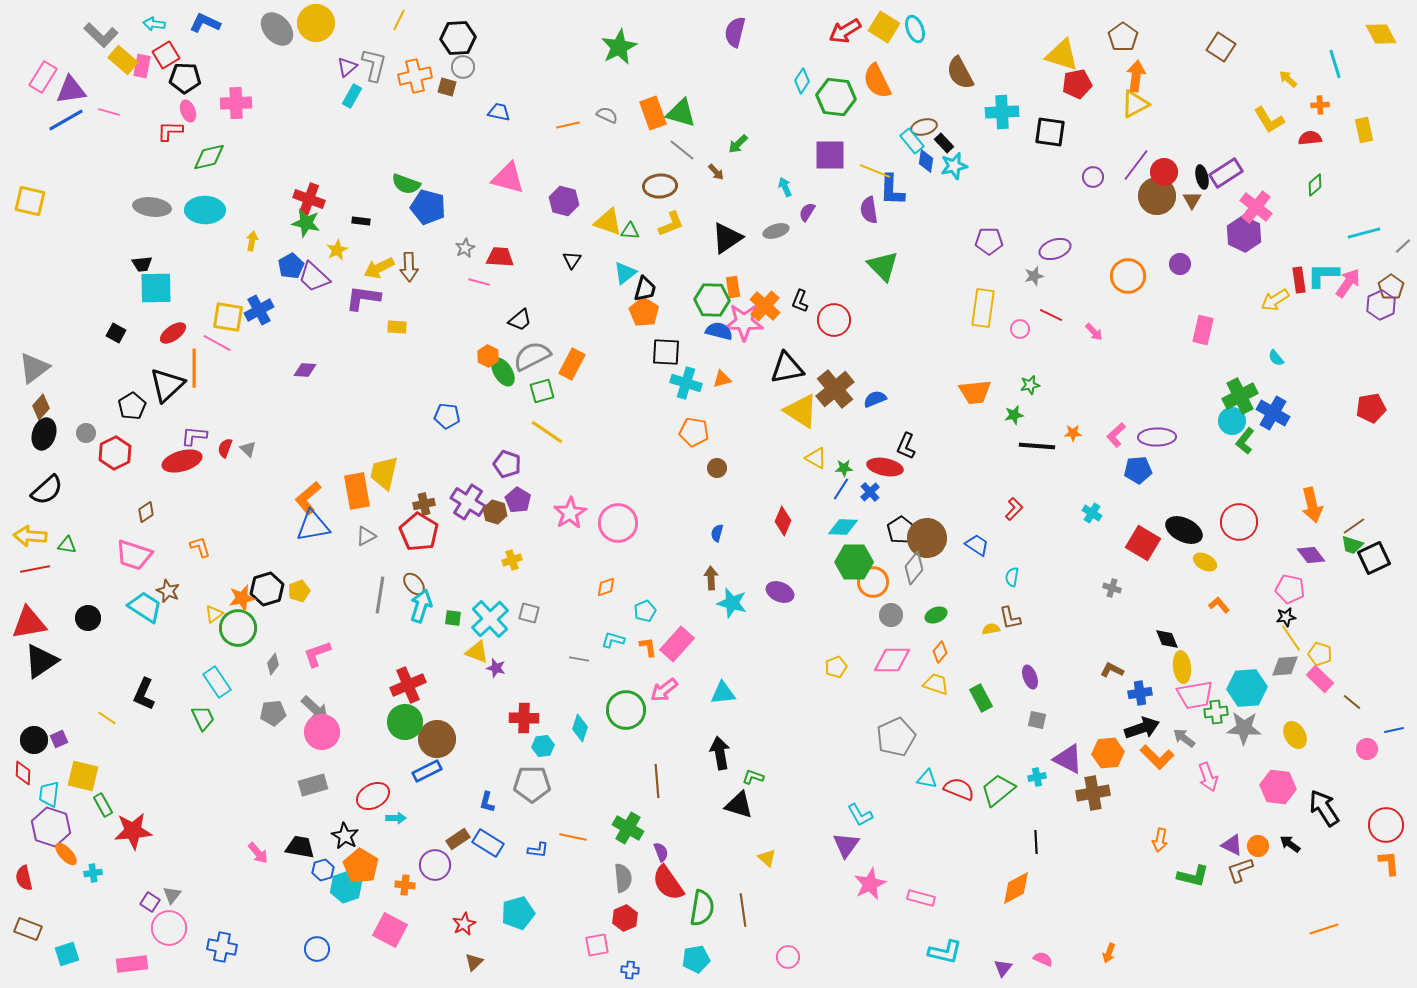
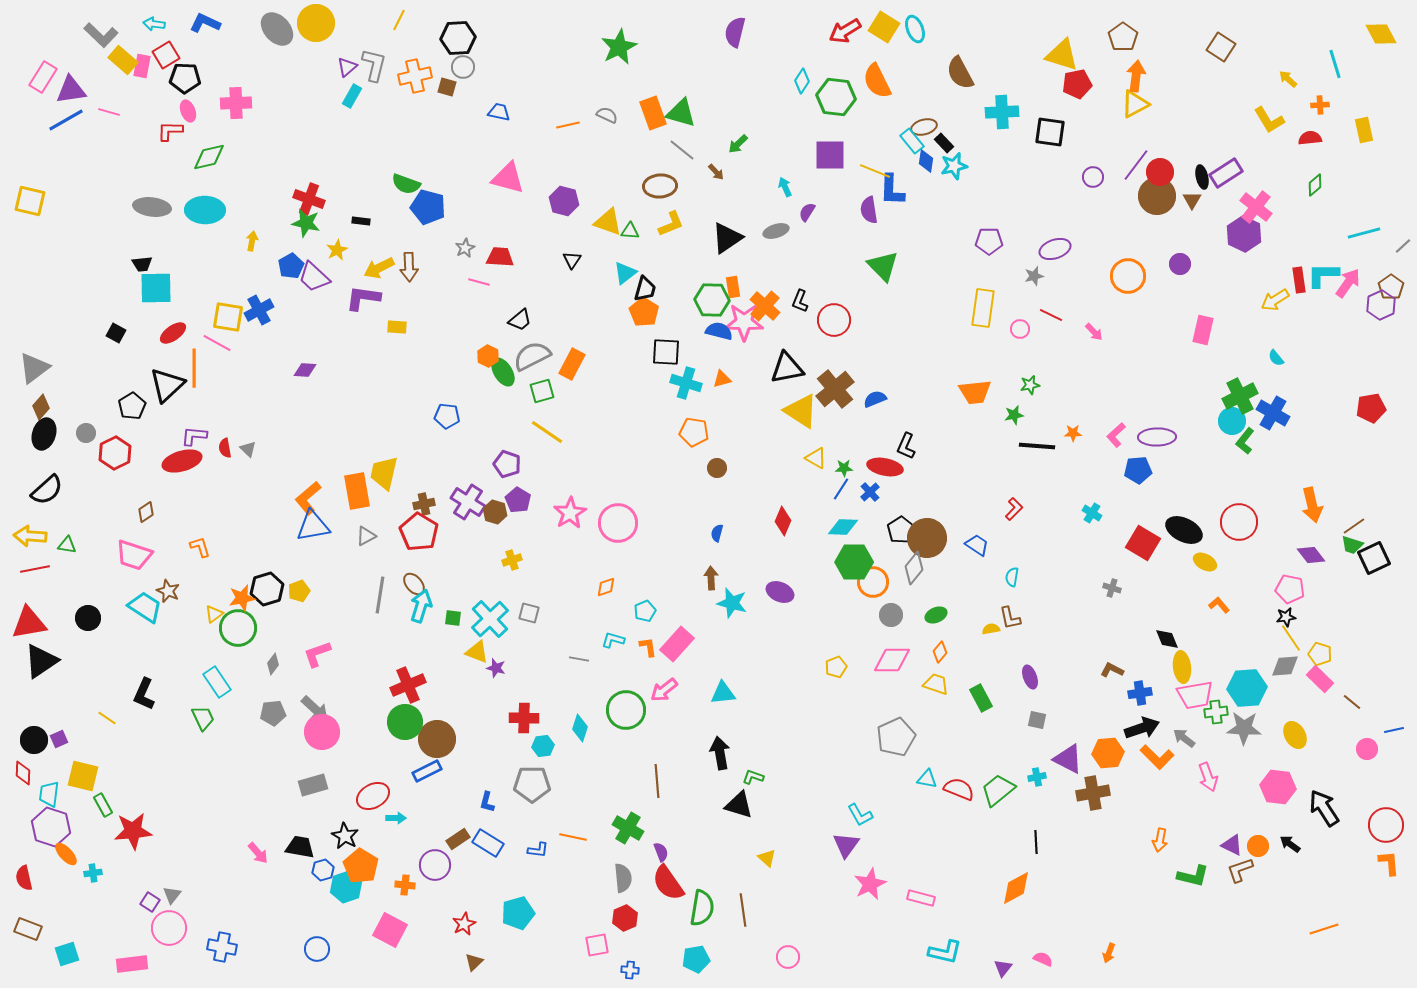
red circle at (1164, 172): moved 4 px left
red semicircle at (225, 448): rotated 30 degrees counterclockwise
